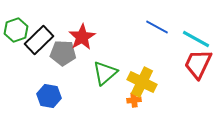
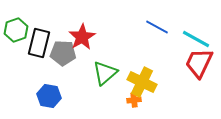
black rectangle: moved 3 px down; rotated 32 degrees counterclockwise
red trapezoid: moved 1 px right, 1 px up
